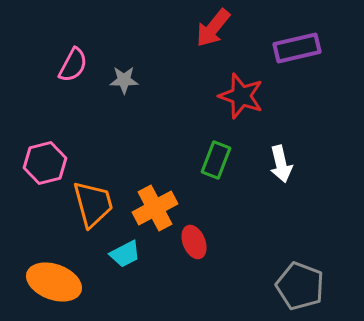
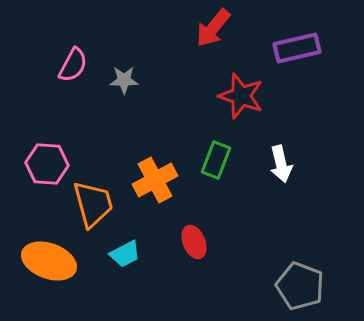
pink hexagon: moved 2 px right, 1 px down; rotated 18 degrees clockwise
orange cross: moved 28 px up
orange ellipse: moved 5 px left, 21 px up
